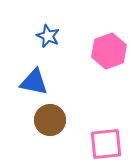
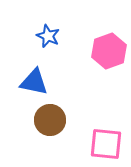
pink square: rotated 12 degrees clockwise
